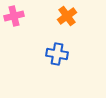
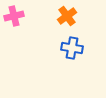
blue cross: moved 15 px right, 6 px up
